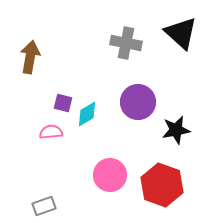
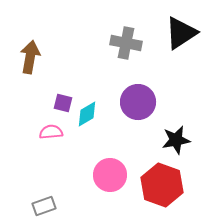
black triangle: rotated 45 degrees clockwise
black star: moved 10 px down
